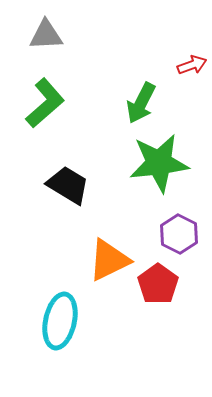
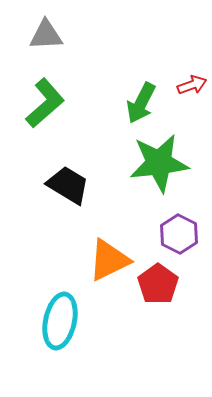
red arrow: moved 20 px down
